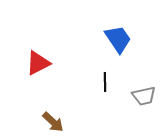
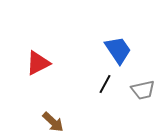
blue trapezoid: moved 11 px down
black line: moved 2 px down; rotated 30 degrees clockwise
gray trapezoid: moved 1 px left, 6 px up
